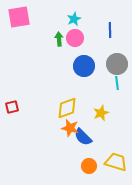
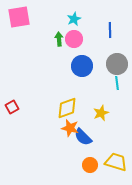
pink circle: moved 1 px left, 1 px down
blue circle: moved 2 px left
red square: rotated 16 degrees counterclockwise
orange circle: moved 1 px right, 1 px up
